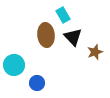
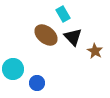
cyan rectangle: moved 1 px up
brown ellipse: rotated 45 degrees counterclockwise
brown star: moved 1 px up; rotated 21 degrees counterclockwise
cyan circle: moved 1 px left, 4 px down
